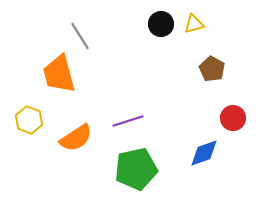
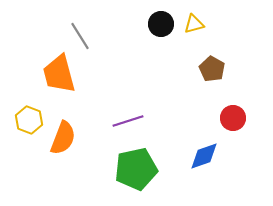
orange semicircle: moved 13 px left; rotated 36 degrees counterclockwise
blue diamond: moved 3 px down
